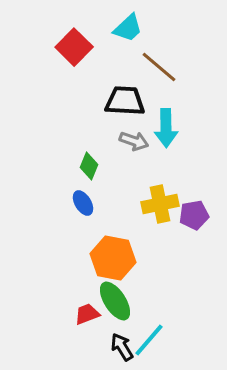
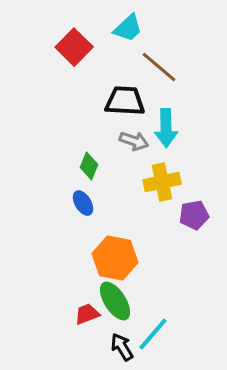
yellow cross: moved 2 px right, 22 px up
orange hexagon: moved 2 px right
cyan line: moved 4 px right, 6 px up
